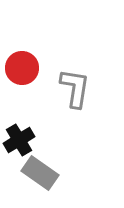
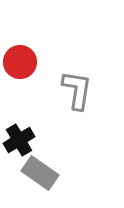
red circle: moved 2 px left, 6 px up
gray L-shape: moved 2 px right, 2 px down
